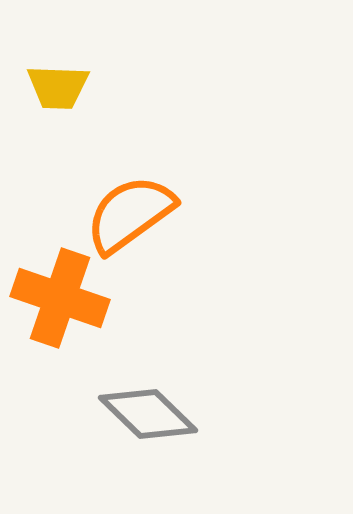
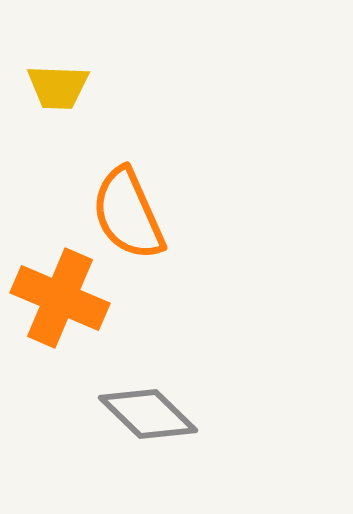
orange semicircle: moved 2 px left; rotated 78 degrees counterclockwise
orange cross: rotated 4 degrees clockwise
